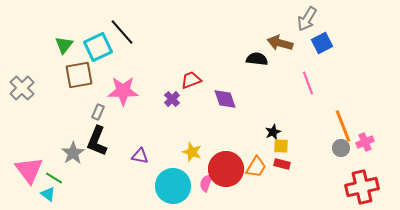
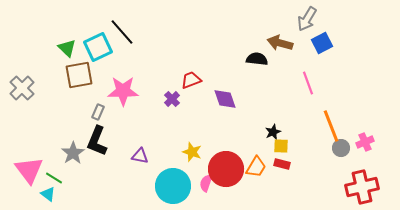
green triangle: moved 3 px right, 3 px down; rotated 24 degrees counterclockwise
orange line: moved 12 px left
